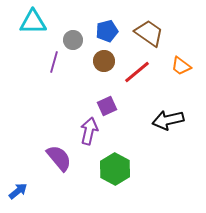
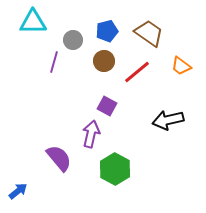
purple square: rotated 36 degrees counterclockwise
purple arrow: moved 2 px right, 3 px down
